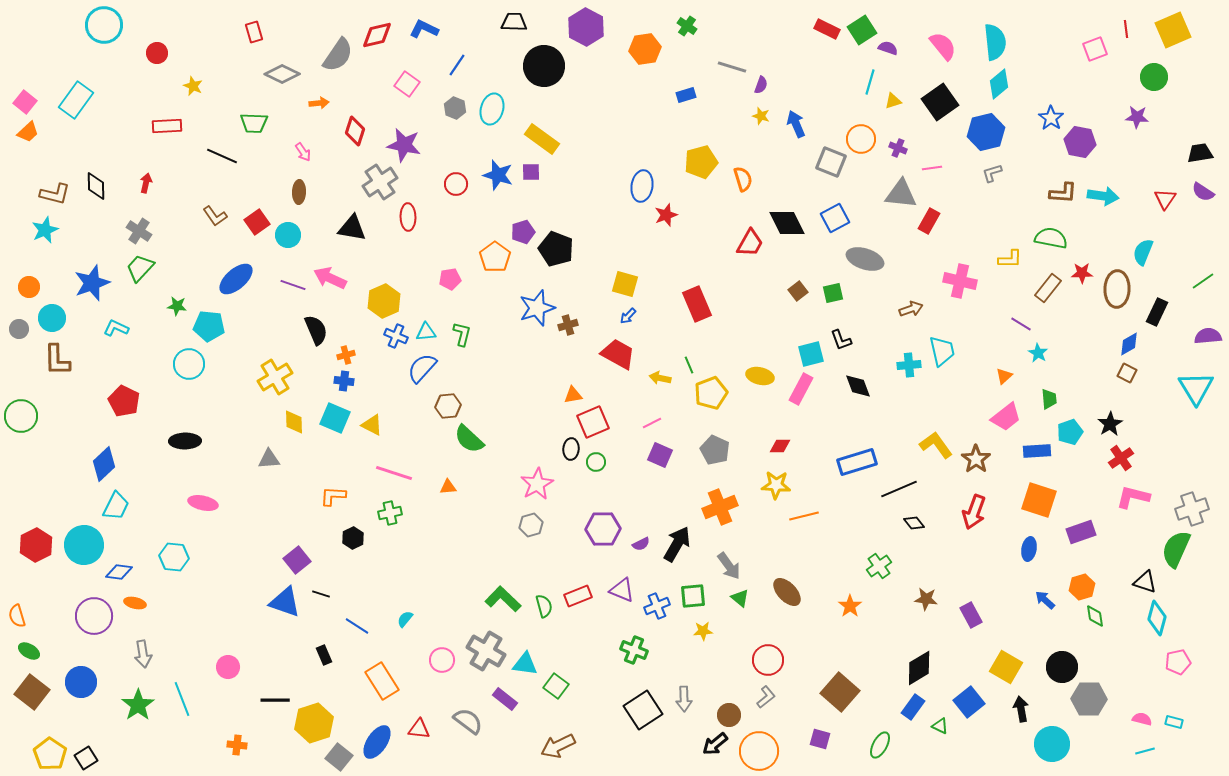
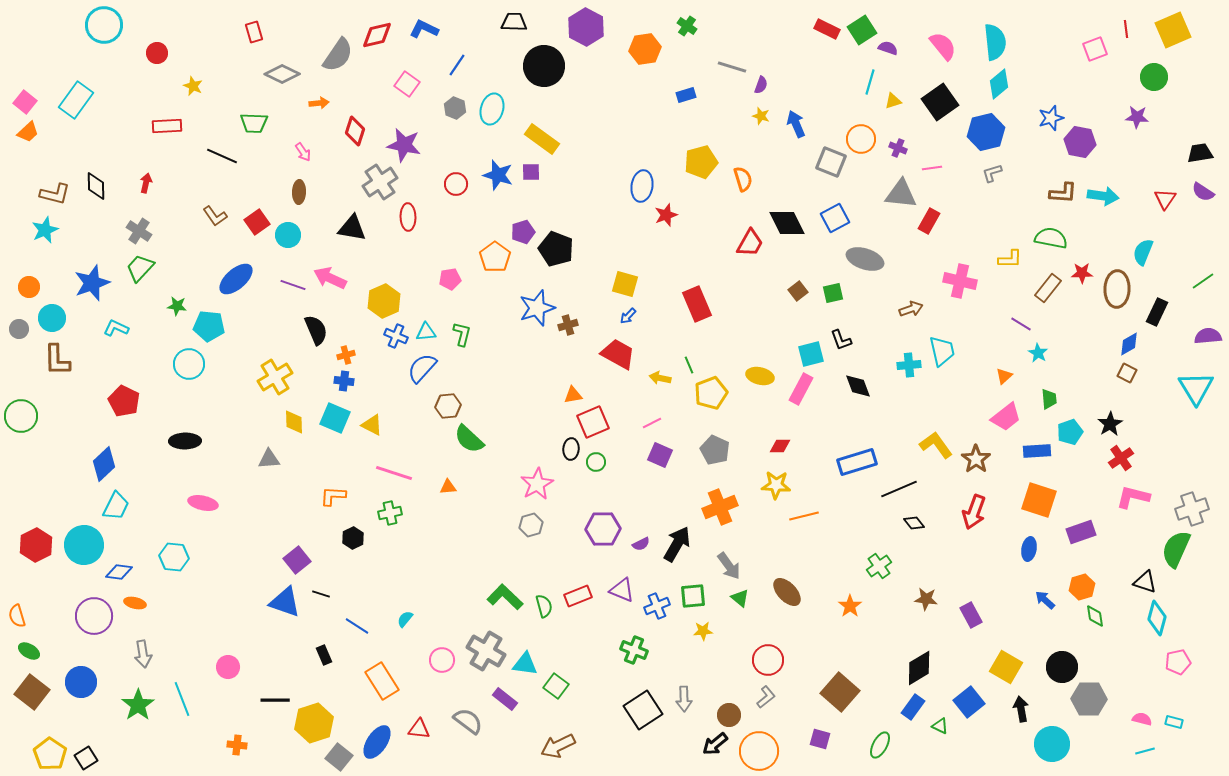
blue star at (1051, 118): rotated 20 degrees clockwise
green L-shape at (503, 599): moved 2 px right, 2 px up
